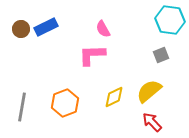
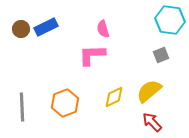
pink semicircle: rotated 12 degrees clockwise
gray line: rotated 12 degrees counterclockwise
